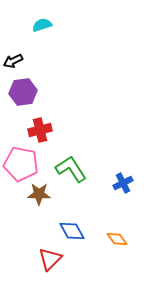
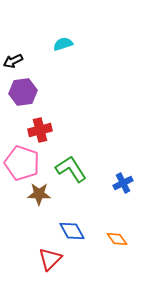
cyan semicircle: moved 21 px right, 19 px down
pink pentagon: moved 1 px right, 1 px up; rotated 8 degrees clockwise
